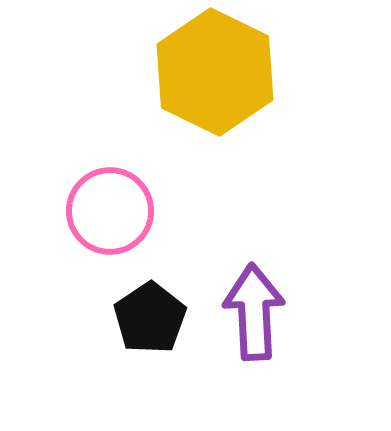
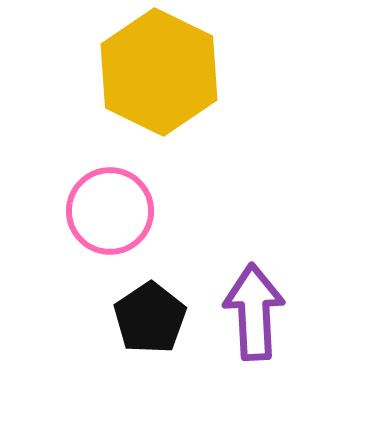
yellow hexagon: moved 56 px left
